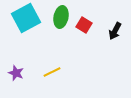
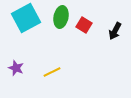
purple star: moved 5 px up
